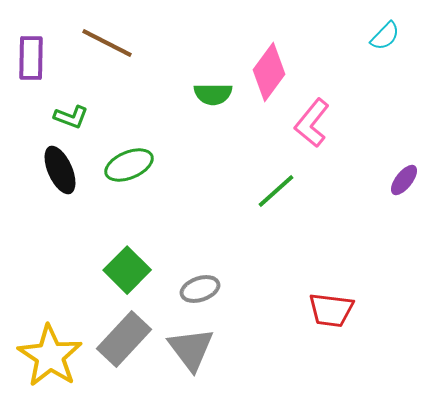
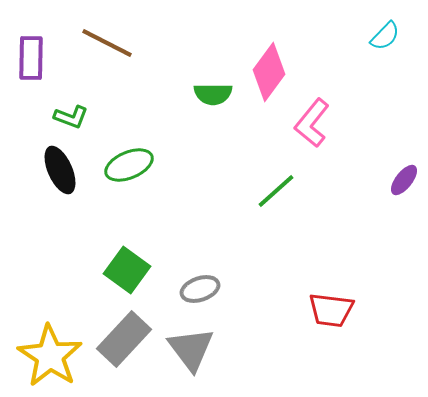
green square: rotated 9 degrees counterclockwise
